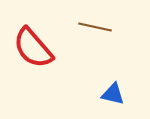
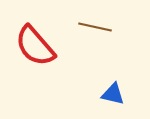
red semicircle: moved 2 px right, 2 px up
